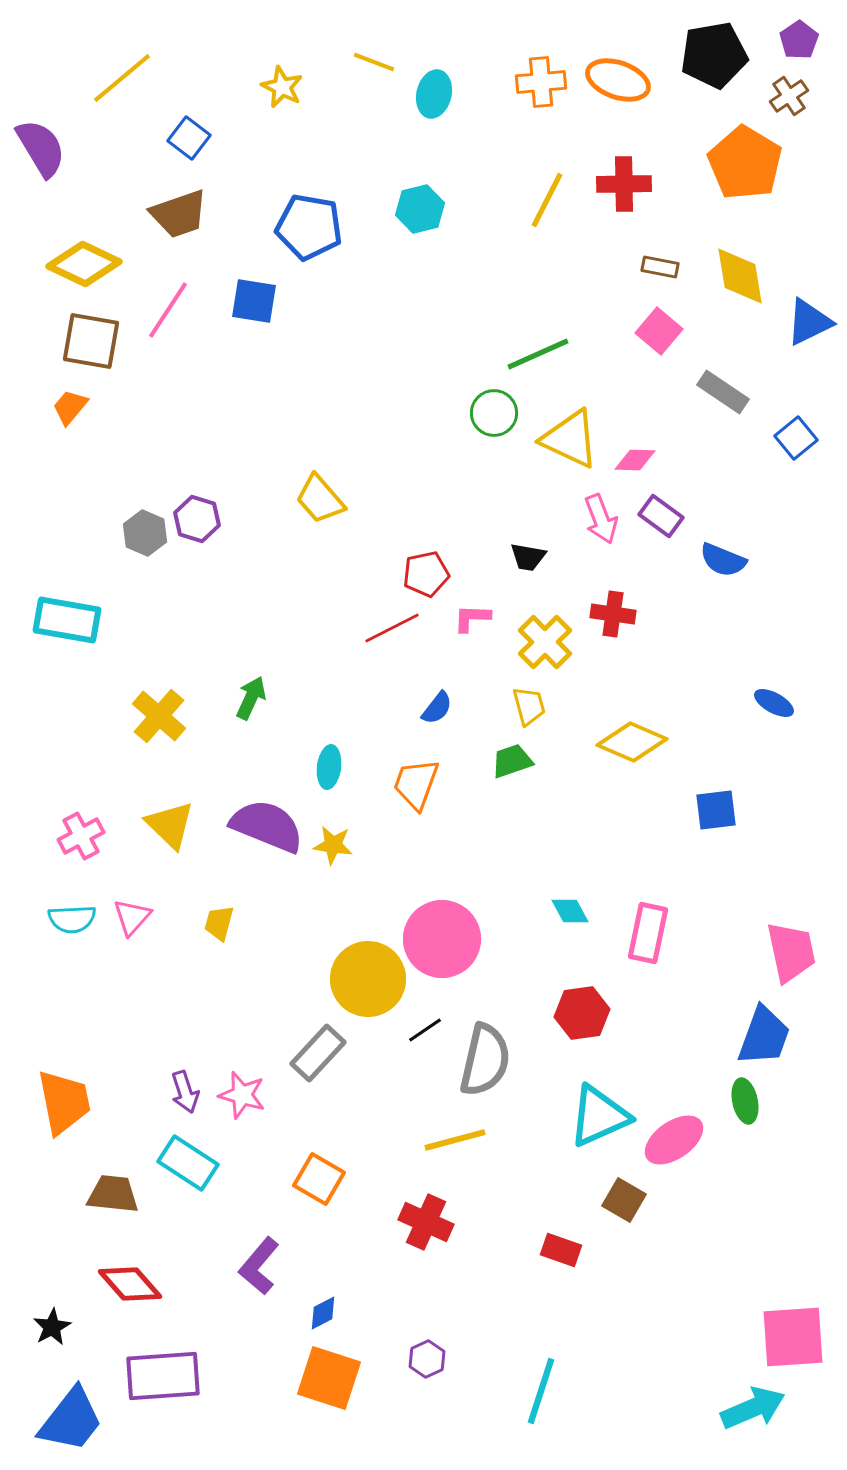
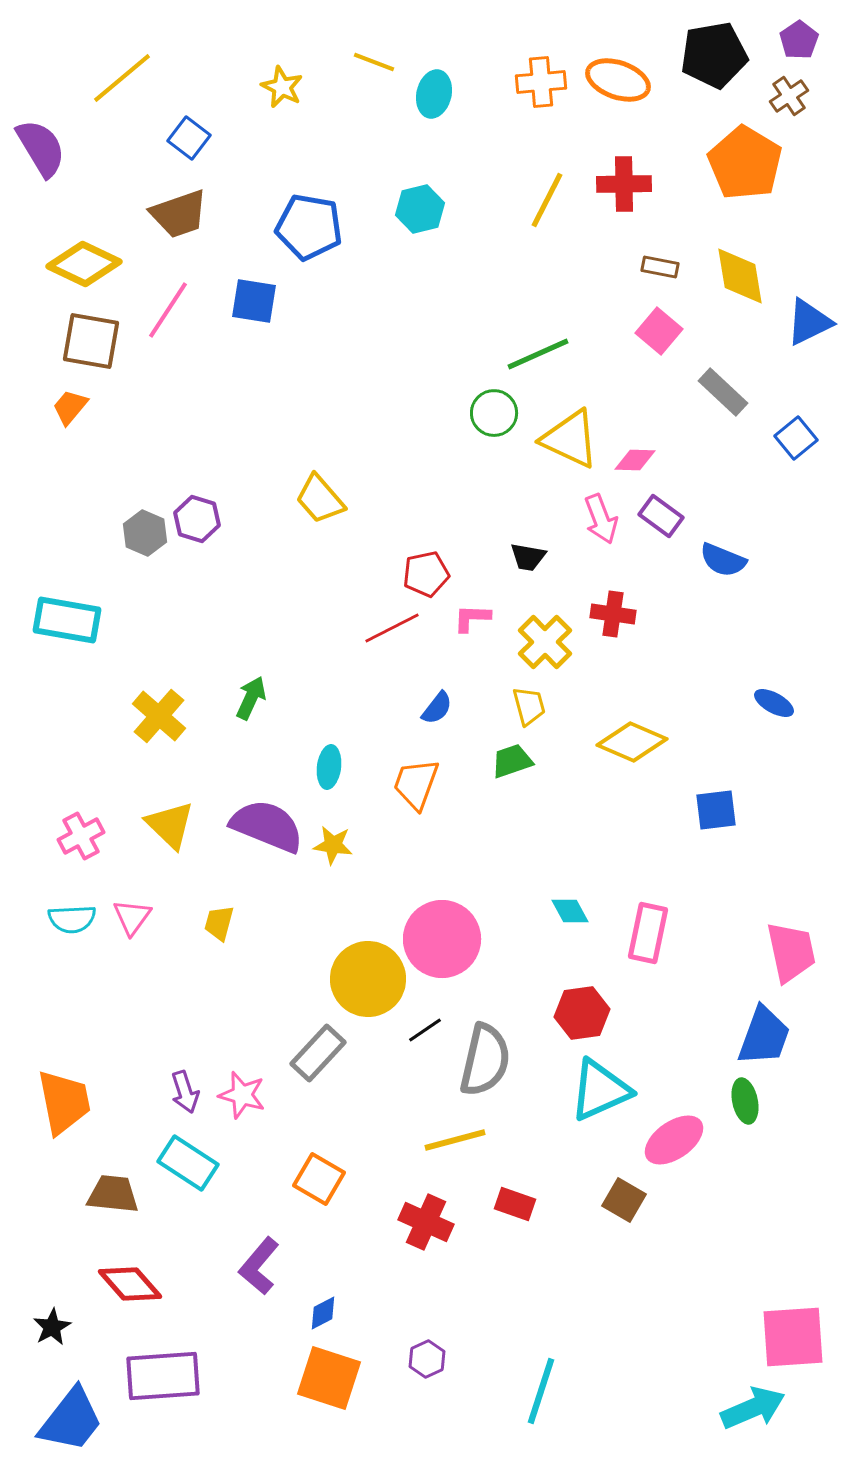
gray rectangle at (723, 392): rotated 9 degrees clockwise
pink triangle at (132, 917): rotated 6 degrees counterclockwise
cyan triangle at (599, 1116): moved 1 px right, 26 px up
red rectangle at (561, 1250): moved 46 px left, 46 px up
